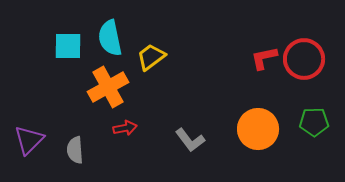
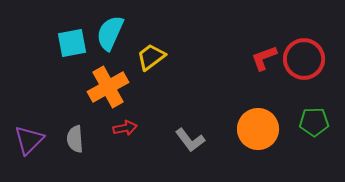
cyan semicircle: moved 5 px up; rotated 36 degrees clockwise
cyan square: moved 4 px right, 3 px up; rotated 12 degrees counterclockwise
red L-shape: rotated 8 degrees counterclockwise
gray semicircle: moved 11 px up
